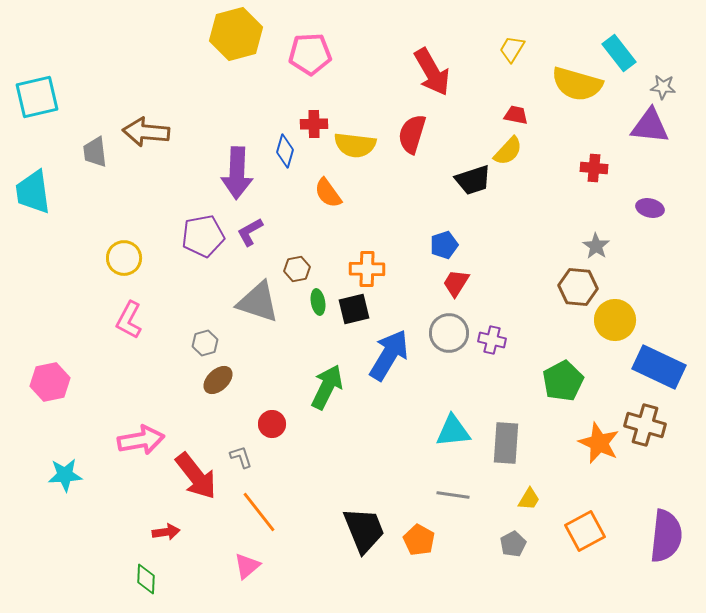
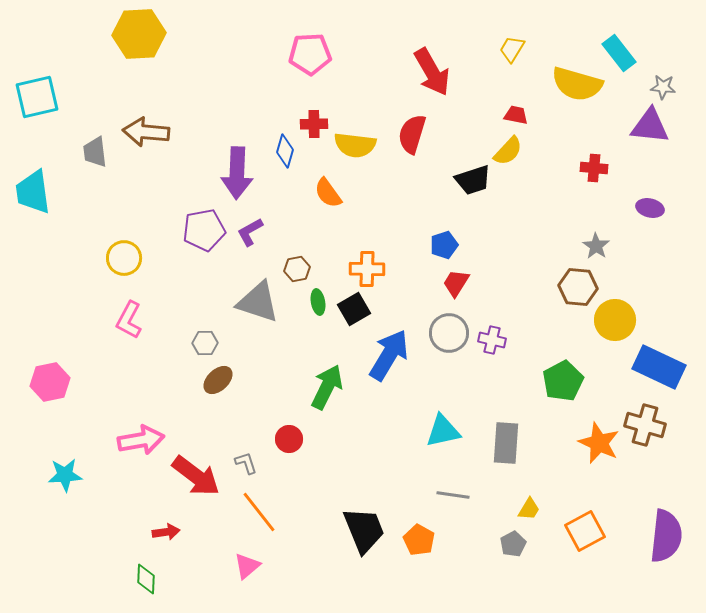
yellow hexagon at (236, 34): moved 97 px left; rotated 12 degrees clockwise
purple pentagon at (203, 236): moved 1 px right, 6 px up
black square at (354, 309): rotated 16 degrees counterclockwise
gray hexagon at (205, 343): rotated 15 degrees clockwise
red circle at (272, 424): moved 17 px right, 15 px down
cyan triangle at (453, 431): moved 10 px left; rotated 6 degrees counterclockwise
gray L-shape at (241, 457): moved 5 px right, 6 px down
red arrow at (196, 476): rotated 15 degrees counterclockwise
yellow trapezoid at (529, 499): moved 10 px down
